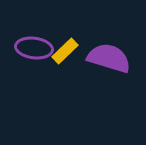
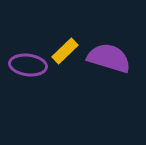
purple ellipse: moved 6 px left, 17 px down
